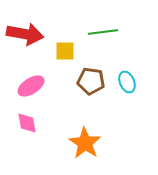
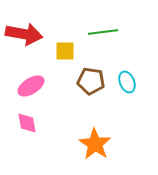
red arrow: moved 1 px left
orange star: moved 10 px right, 1 px down
